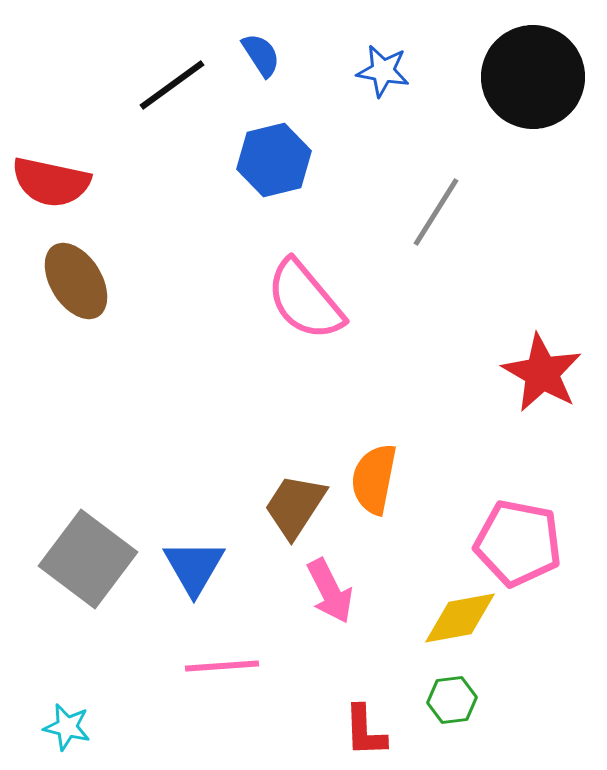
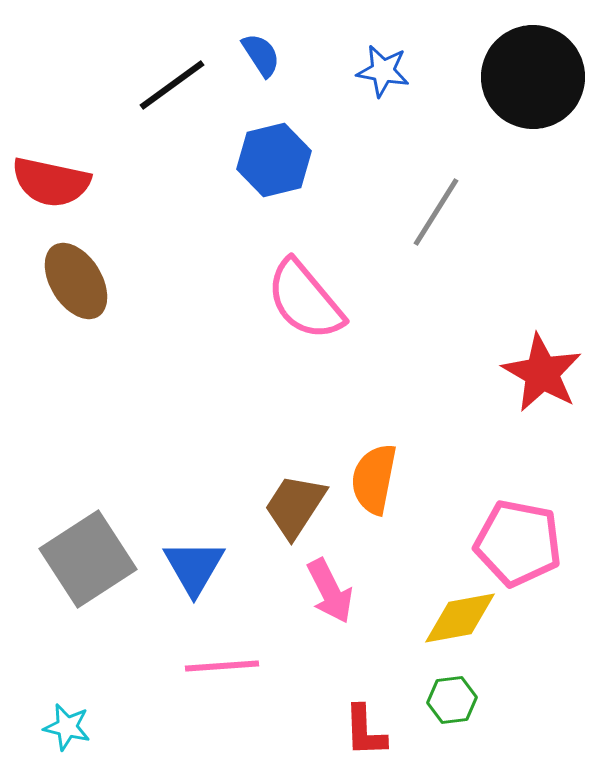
gray square: rotated 20 degrees clockwise
